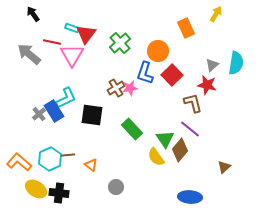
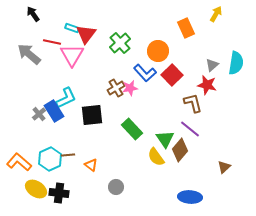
blue L-shape: rotated 60 degrees counterclockwise
black square: rotated 15 degrees counterclockwise
